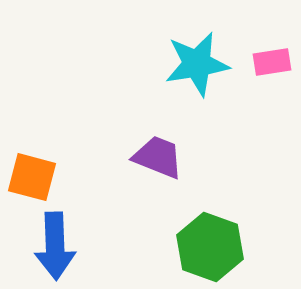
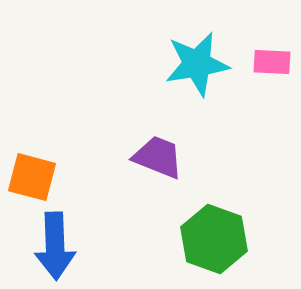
pink rectangle: rotated 12 degrees clockwise
green hexagon: moved 4 px right, 8 px up
